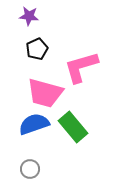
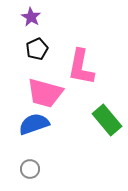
purple star: moved 2 px right, 1 px down; rotated 24 degrees clockwise
pink L-shape: rotated 63 degrees counterclockwise
green rectangle: moved 34 px right, 7 px up
